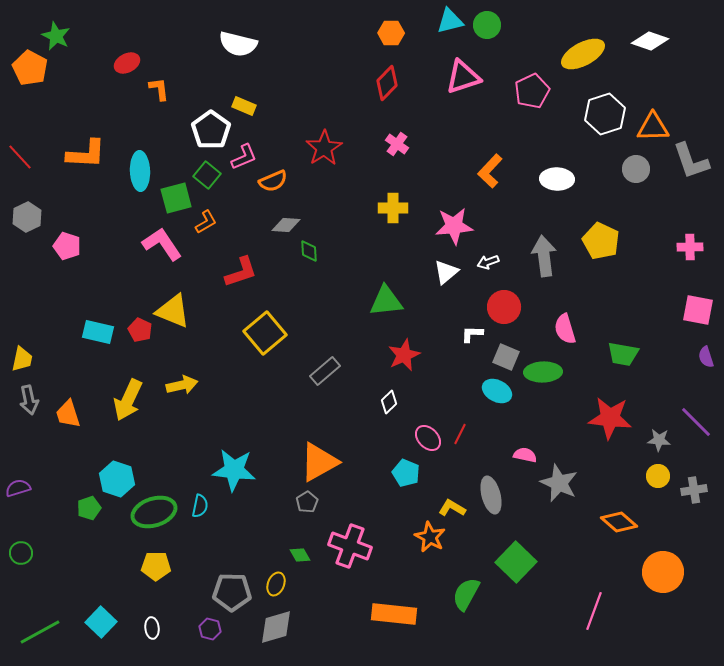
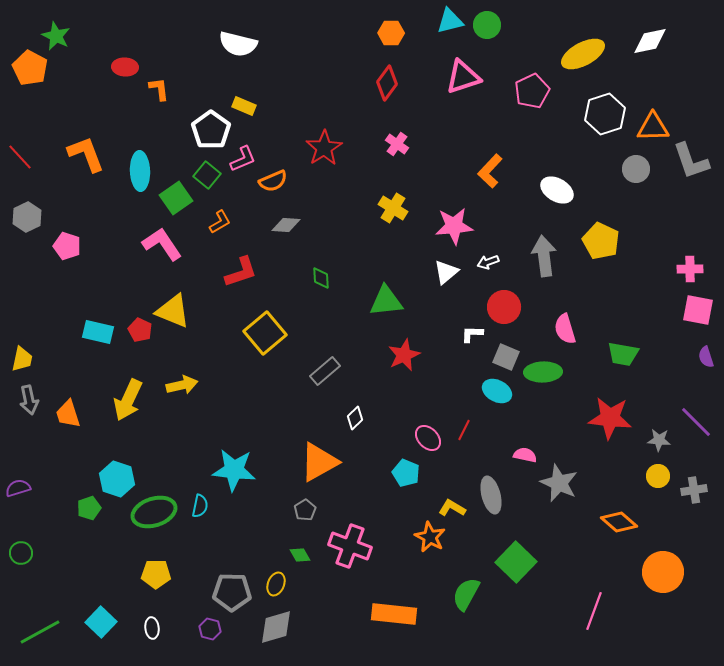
white diamond at (650, 41): rotated 30 degrees counterclockwise
red ellipse at (127, 63): moved 2 px left, 4 px down; rotated 30 degrees clockwise
red diamond at (387, 83): rotated 8 degrees counterclockwise
orange L-shape at (86, 154): rotated 114 degrees counterclockwise
pink L-shape at (244, 157): moved 1 px left, 2 px down
white ellipse at (557, 179): moved 11 px down; rotated 28 degrees clockwise
green square at (176, 198): rotated 20 degrees counterclockwise
yellow cross at (393, 208): rotated 32 degrees clockwise
orange L-shape at (206, 222): moved 14 px right
pink cross at (690, 247): moved 22 px down
green diamond at (309, 251): moved 12 px right, 27 px down
white diamond at (389, 402): moved 34 px left, 16 px down
red line at (460, 434): moved 4 px right, 4 px up
gray pentagon at (307, 502): moved 2 px left, 8 px down
yellow pentagon at (156, 566): moved 8 px down
